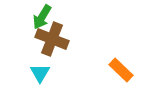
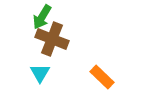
orange rectangle: moved 19 px left, 7 px down
